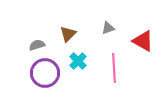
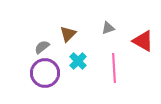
gray semicircle: moved 5 px right, 2 px down; rotated 21 degrees counterclockwise
